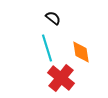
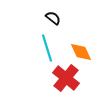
orange diamond: rotated 15 degrees counterclockwise
red cross: moved 5 px right
